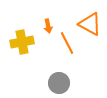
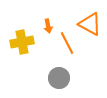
gray circle: moved 5 px up
